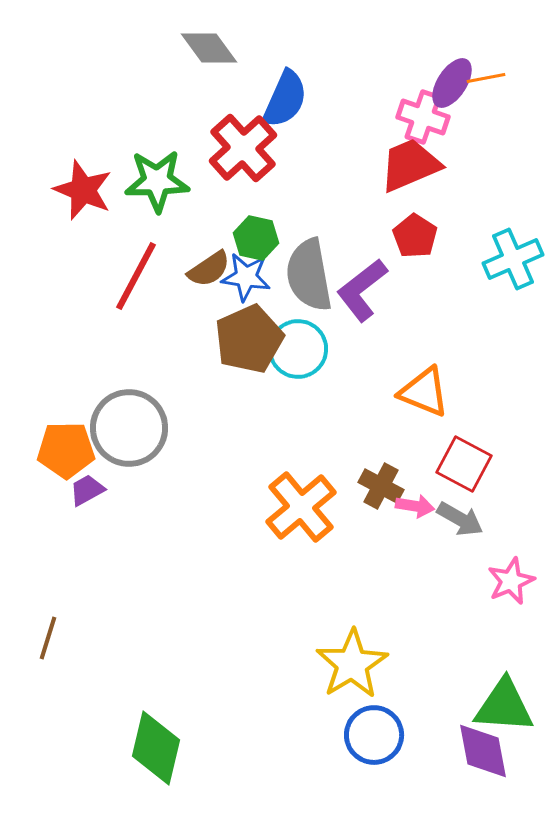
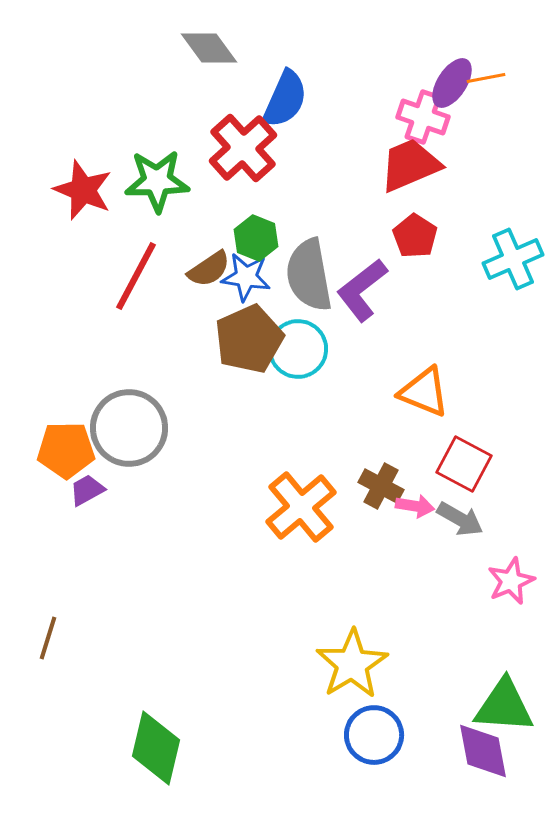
green hexagon: rotated 9 degrees clockwise
